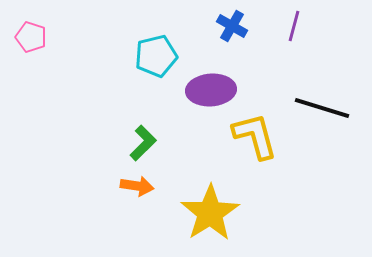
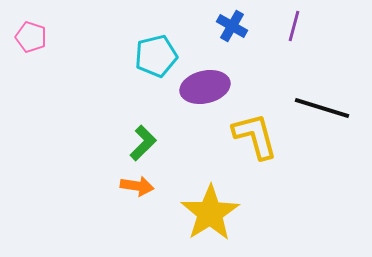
purple ellipse: moved 6 px left, 3 px up; rotated 9 degrees counterclockwise
